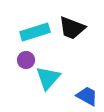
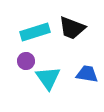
purple circle: moved 1 px down
cyan triangle: rotated 16 degrees counterclockwise
blue trapezoid: moved 22 px up; rotated 20 degrees counterclockwise
